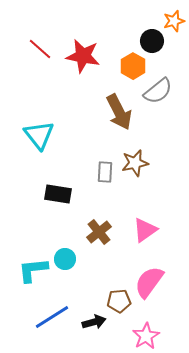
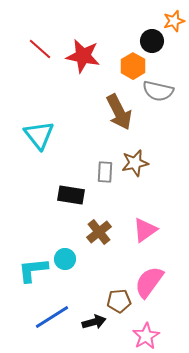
gray semicircle: rotated 52 degrees clockwise
black rectangle: moved 13 px right, 1 px down
